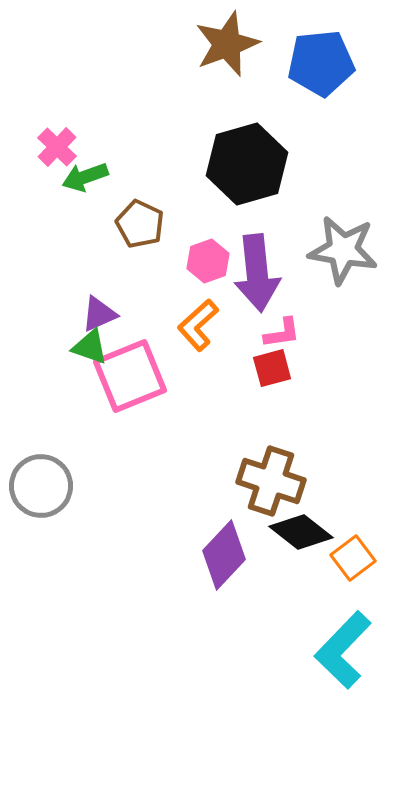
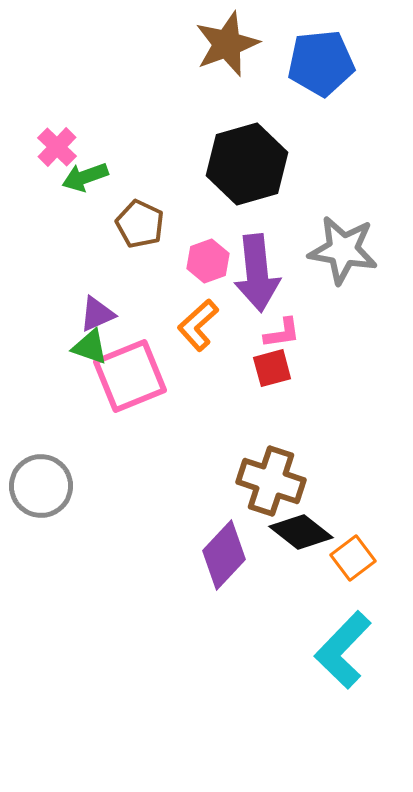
purple triangle: moved 2 px left
